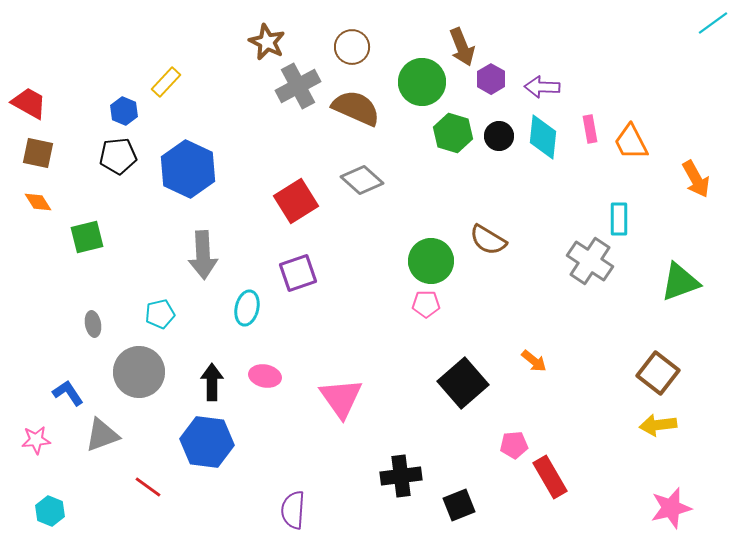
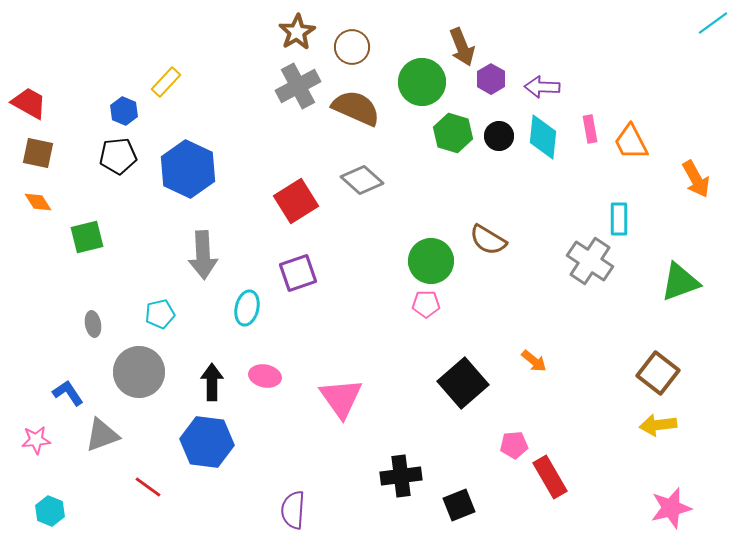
brown star at (267, 42): moved 30 px right, 10 px up; rotated 15 degrees clockwise
